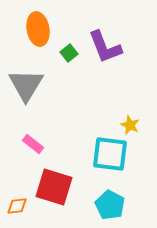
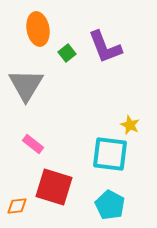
green square: moved 2 px left
